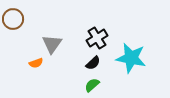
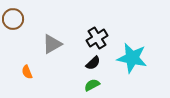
gray triangle: rotated 25 degrees clockwise
cyan star: moved 1 px right
orange semicircle: moved 9 px left, 9 px down; rotated 88 degrees clockwise
green semicircle: rotated 14 degrees clockwise
